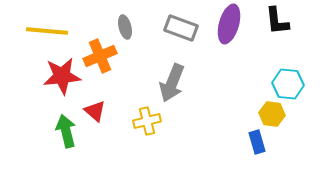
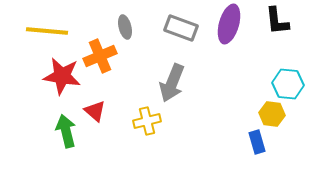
red star: rotated 15 degrees clockwise
